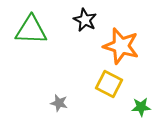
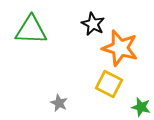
black star: moved 8 px right, 4 px down
orange star: moved 1 px left, 2 px down
gray star: rotated 12 degrees clockwise
green star: rotated 18 degrees clockwise
